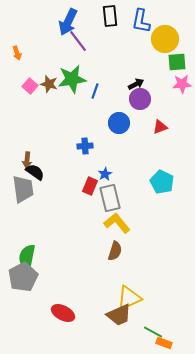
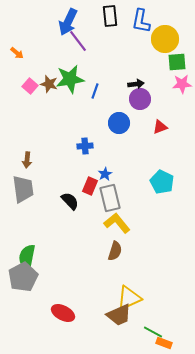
orange arrow: rotated 32 degrees counterclockwise
green star: moved 2 px left
black arrow: rotated 21 degrees clockwise
black semicircle: moved 35 px right, 29 px down; rotated 12 degrees clockwise
